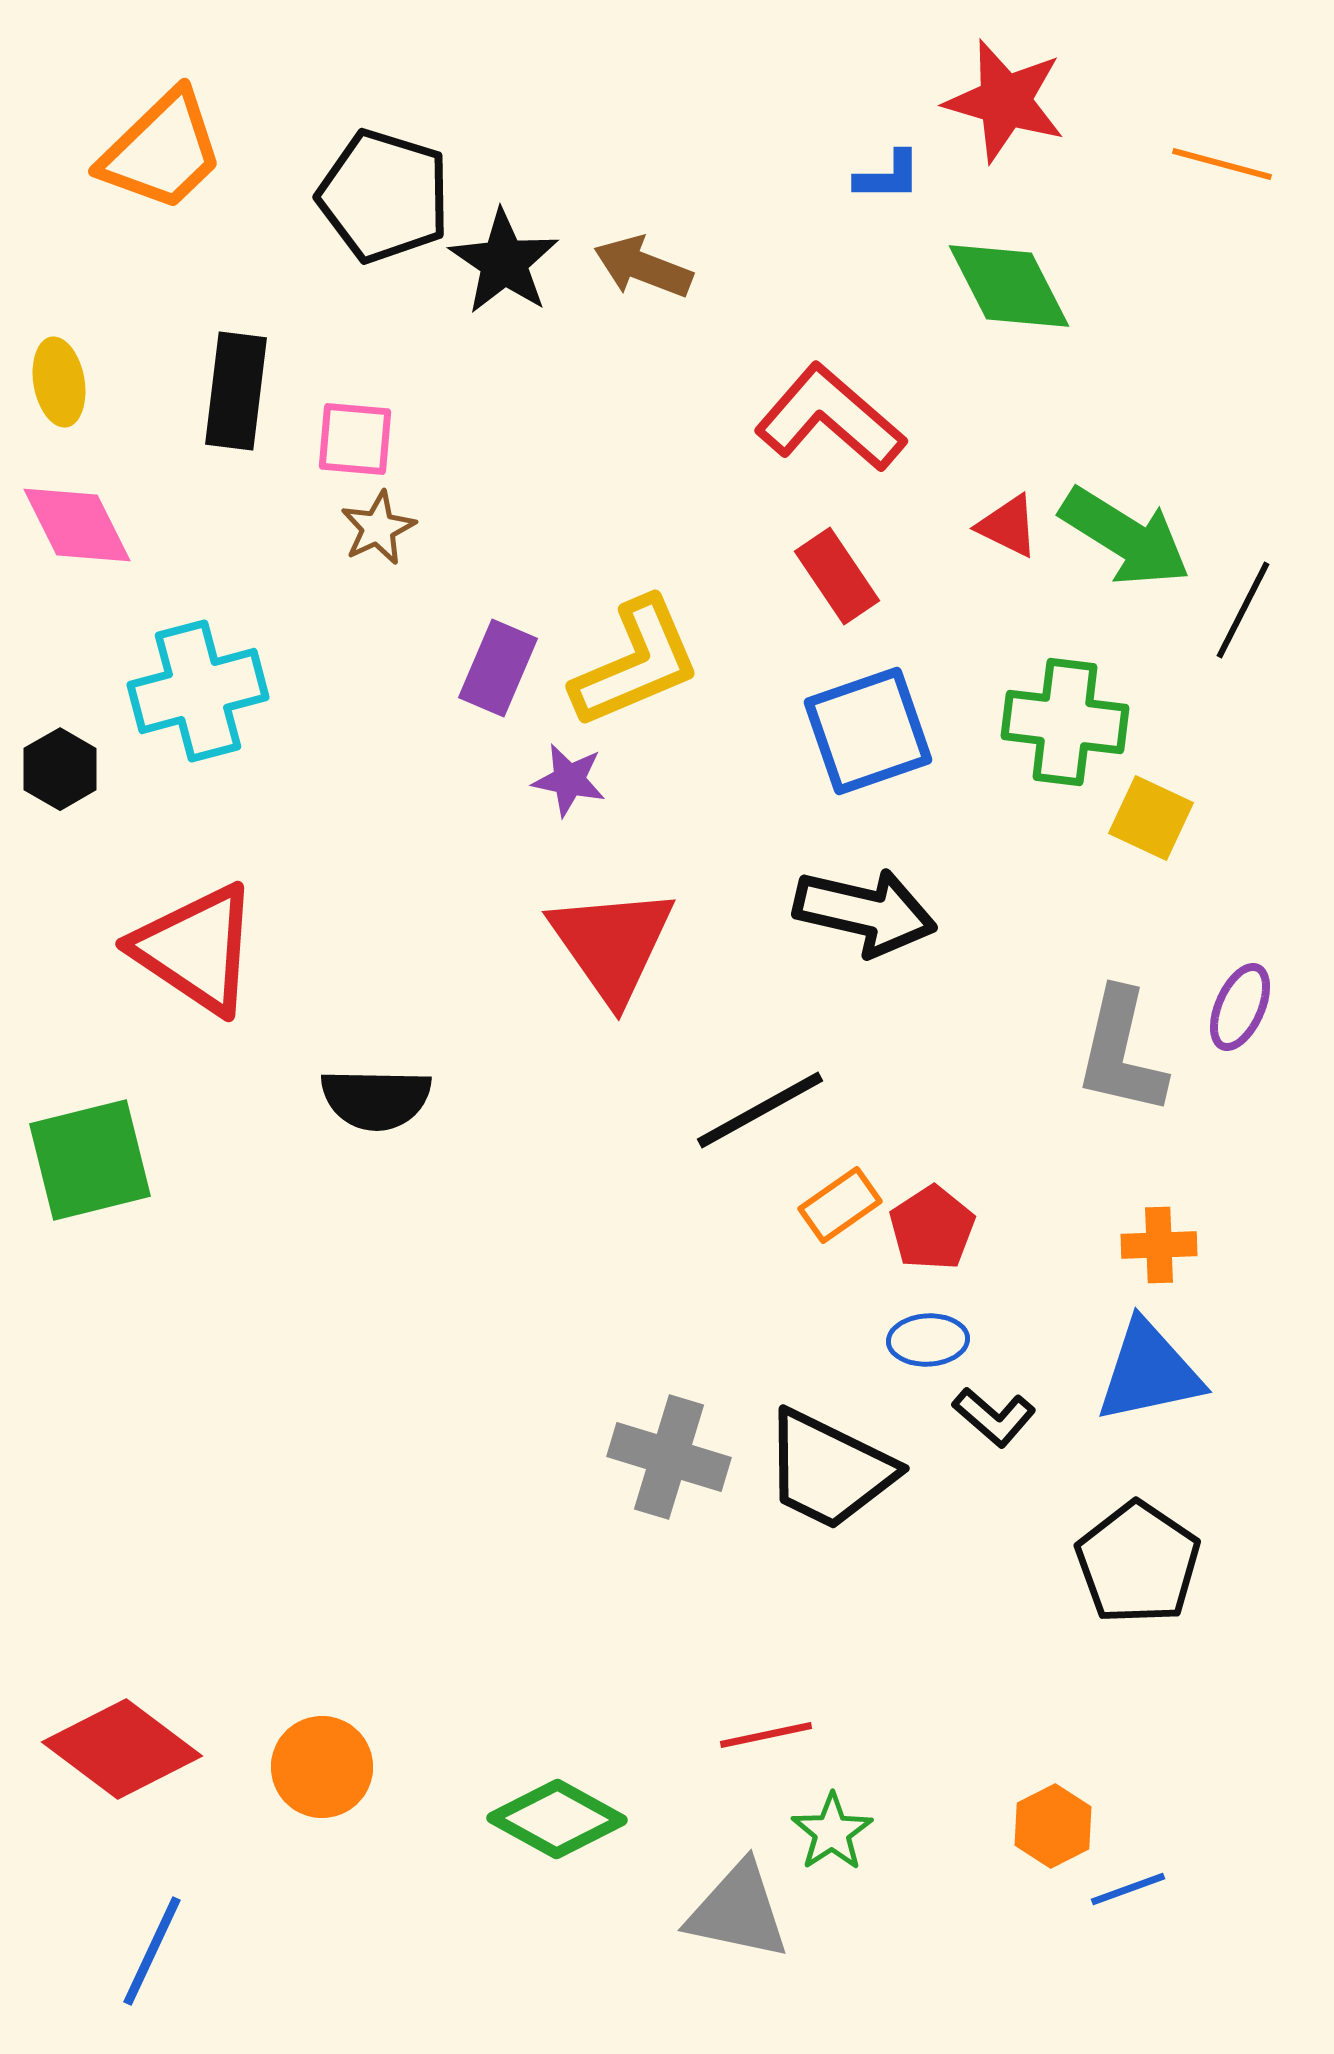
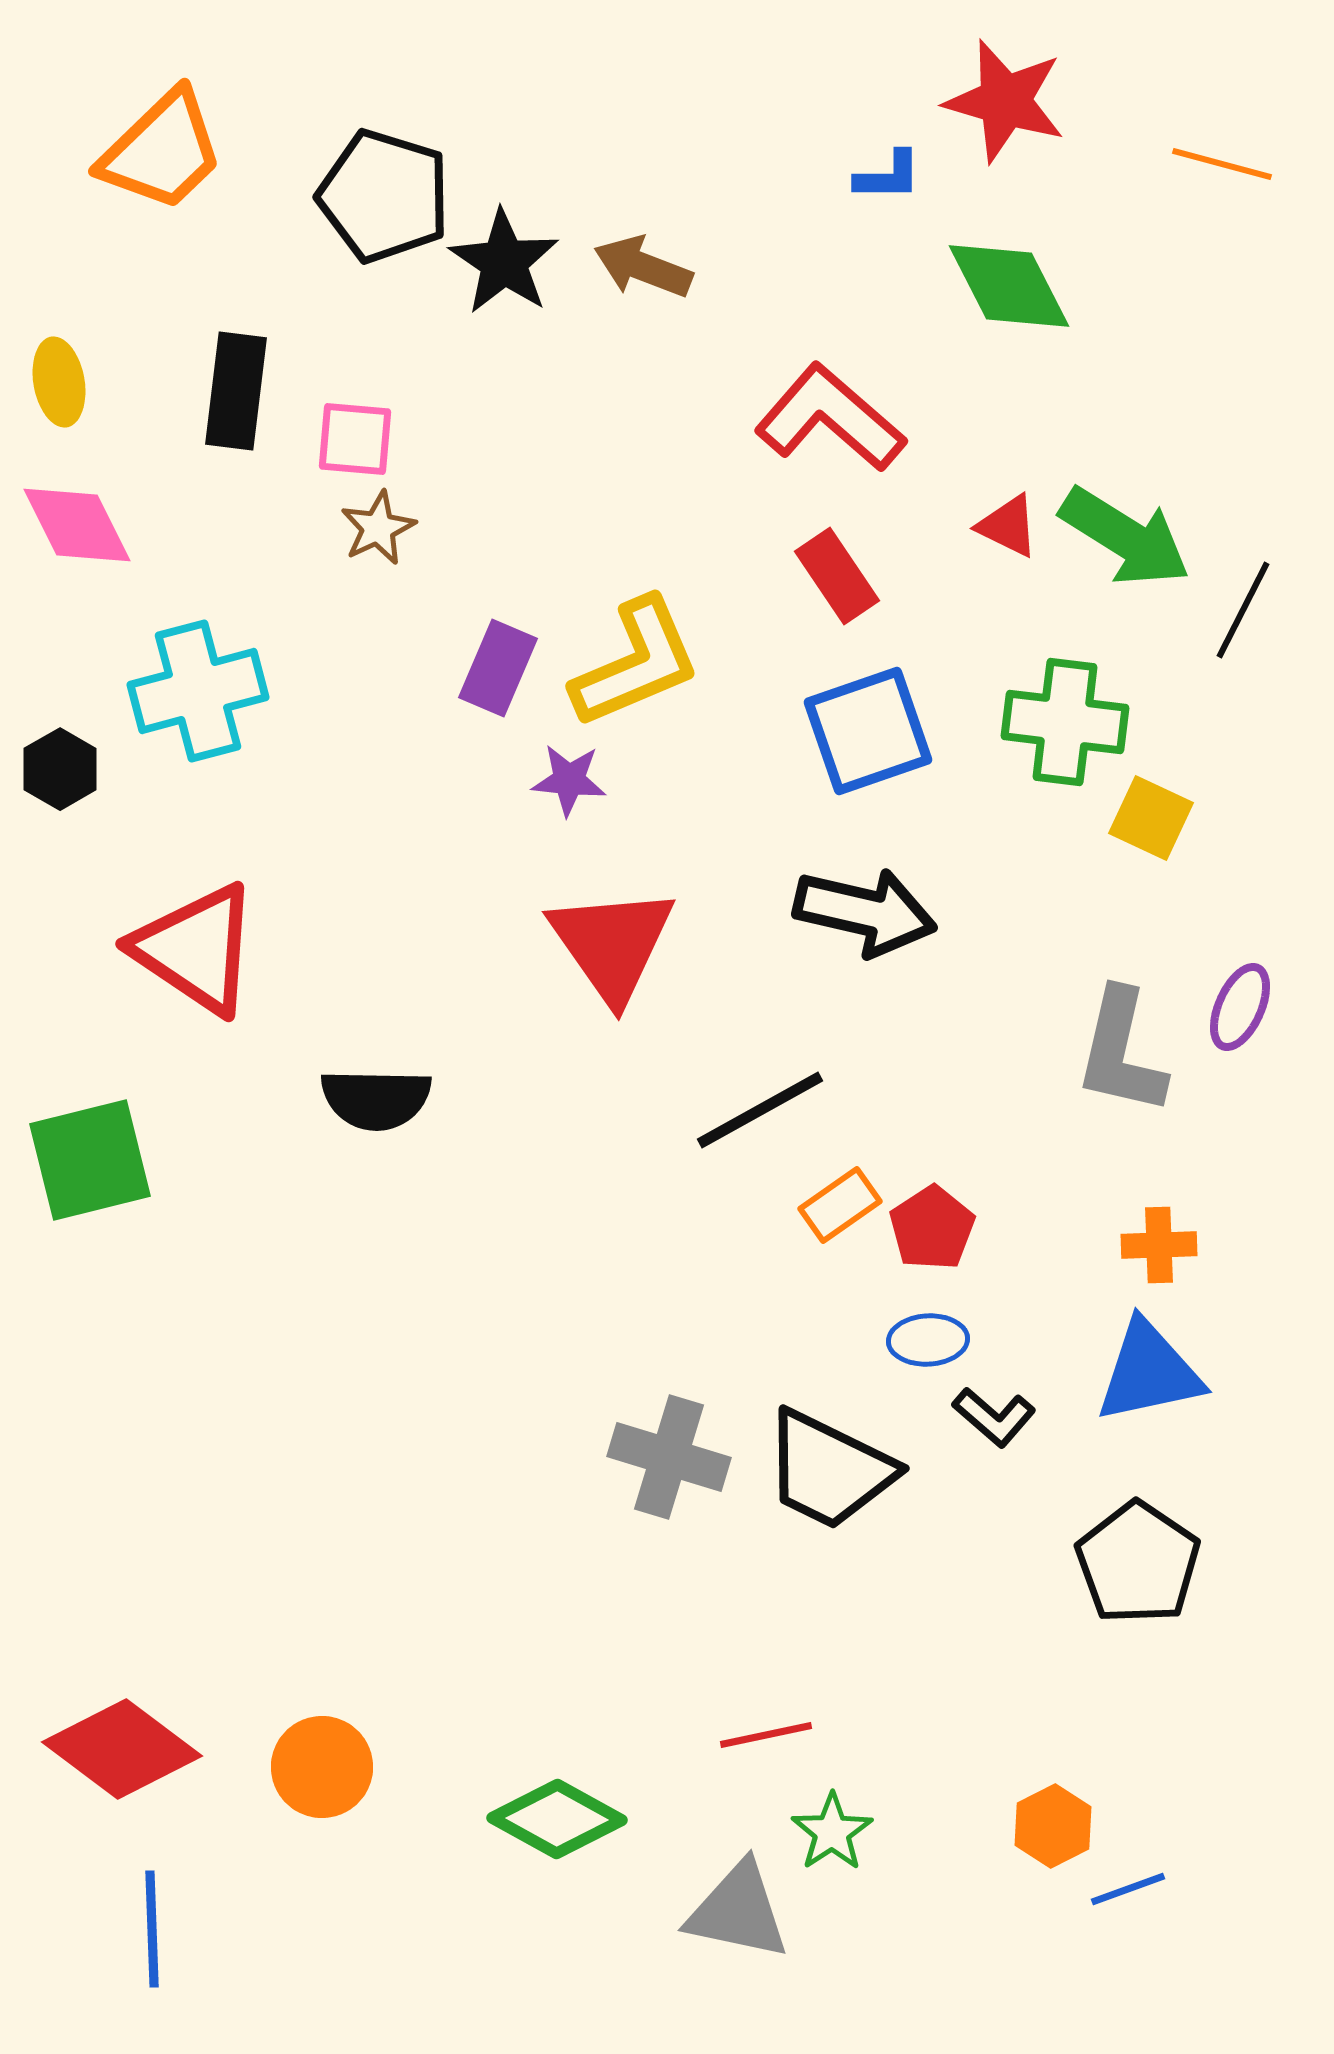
purple star at (569, 780): rotated 6 degrees counterclockwise
blue line at (152, 1951): moved 22 px up; rotated 27 degrees counterclockwise
